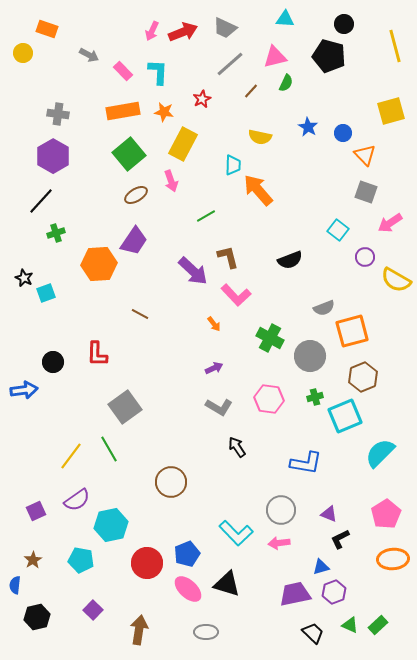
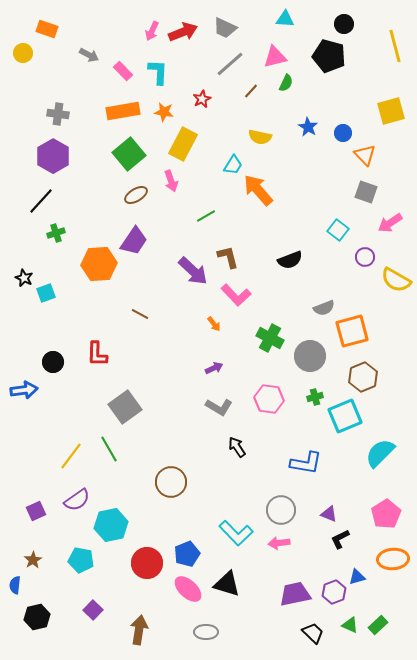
cyan trapezoid at (233, 165): rotated 30 degrees clockwise
blue triangle at (321, 567): moved 36 px right, 10 px down
